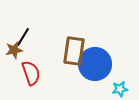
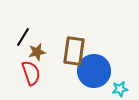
brown star: moved 23 px right, 2 px down
blue circle: moved 1 px left, 7 px down
